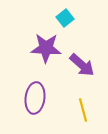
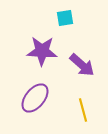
cyan square: rotated 30 degrees clockwise
purple star: moved 4 px left, 3 px down
purple ellipse: rotated 32 degrees clockwise
